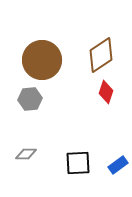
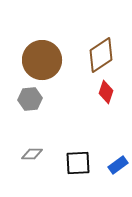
gray diamond: moved 6 px right
